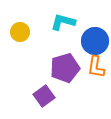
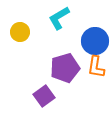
cyan L-shape: moved 4 px left, 4 px up; rotated 45 degrees counterclockwise
